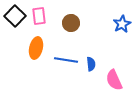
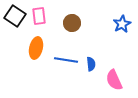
black square: rotated 10 degrees counterclockwise
brown circle: moved 1 px right
